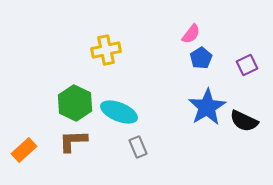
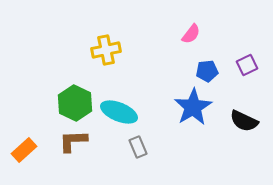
blue pentagon: moved 6 px right, 13 px down; rotated 25 degrees clockwise
blue star: moved 14 px left
